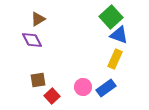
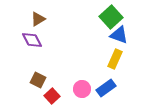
brown square: rotated 35 degrees clockwise
pink circle: moved 1 px left, 2 px down
